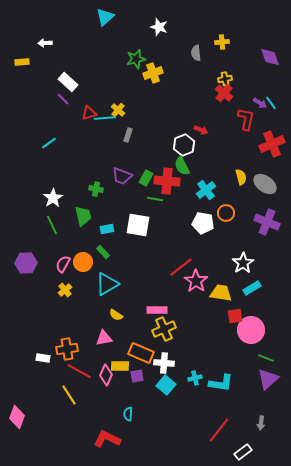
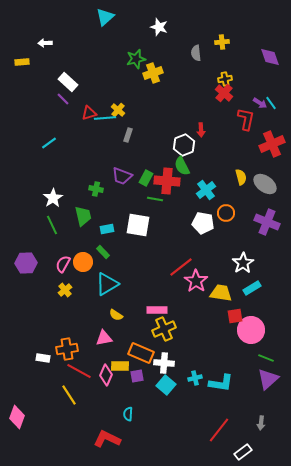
red arrow at (201, 130): rotated 64 degrees clockwise
